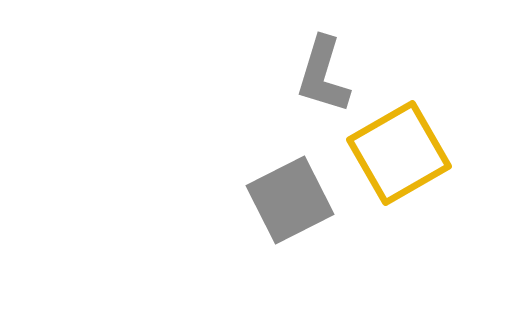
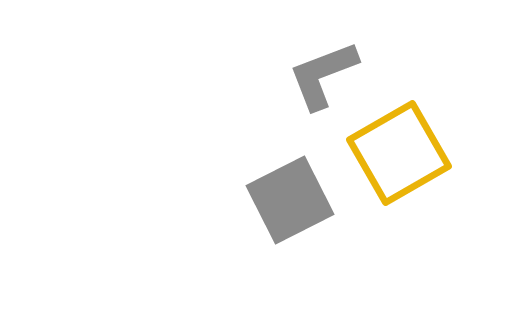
gray L-shape: rotated 52 degrees clockwise
